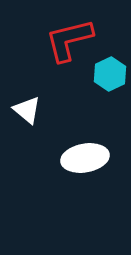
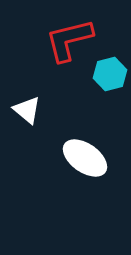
cyan hexagon: rotated 12 degrees clockwise
white ellipse: rotated 45 degrees clockwise
